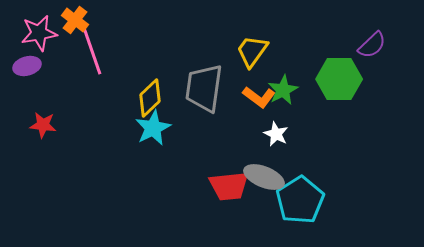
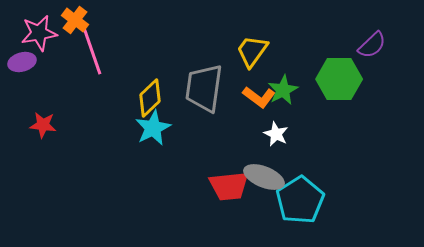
purple ellipse: moved 5 px left, 4 px up
